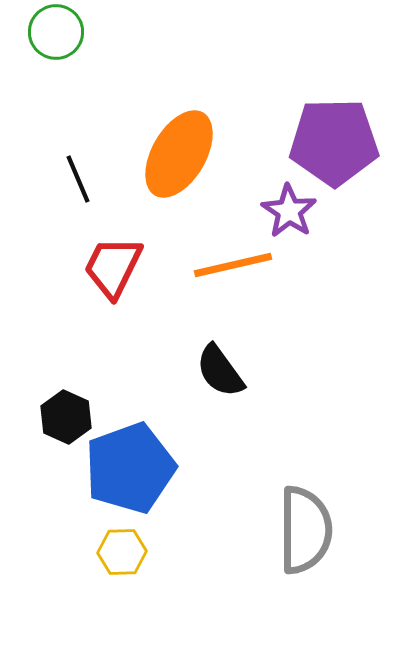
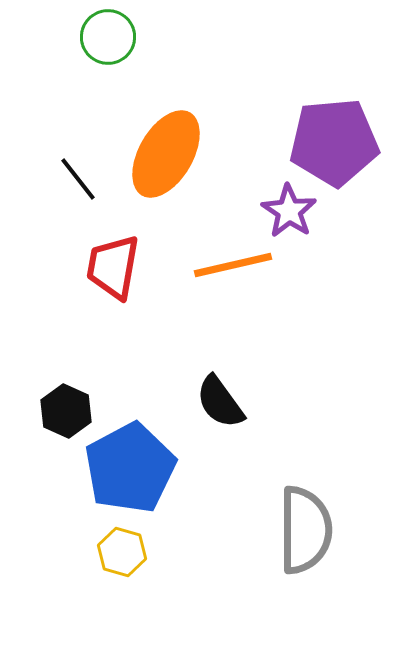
green circle: moved 52 px right, 5 px down
purple pentagon: rotated 4 degrees counterclockwise
orange ellipse: moved 13 px left
black line: rotated 15 degrees counterclockwise
red trapezoid: rotated 16 degrees counterclockwise
black semicircle: moved 31 px down
black hexagon: moved 6 px up
blue pentagon: rotated 8 degrees counterclockwise
yellow hexagon: rotated 18 degrees clockwise
